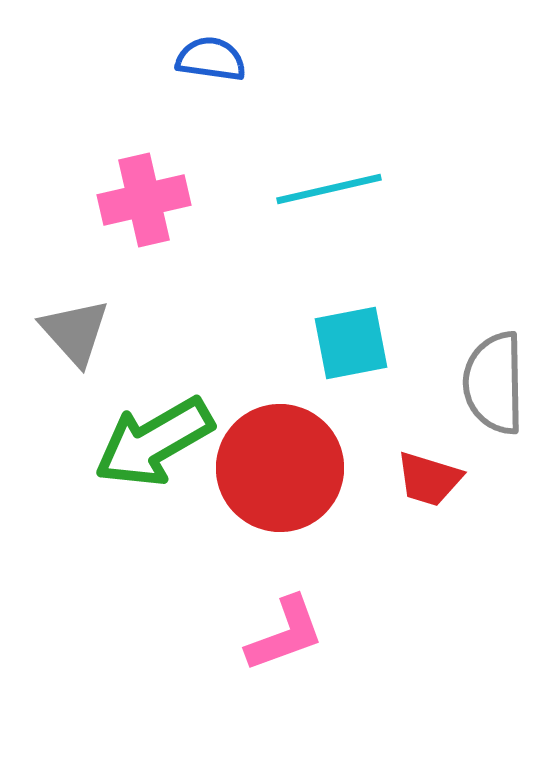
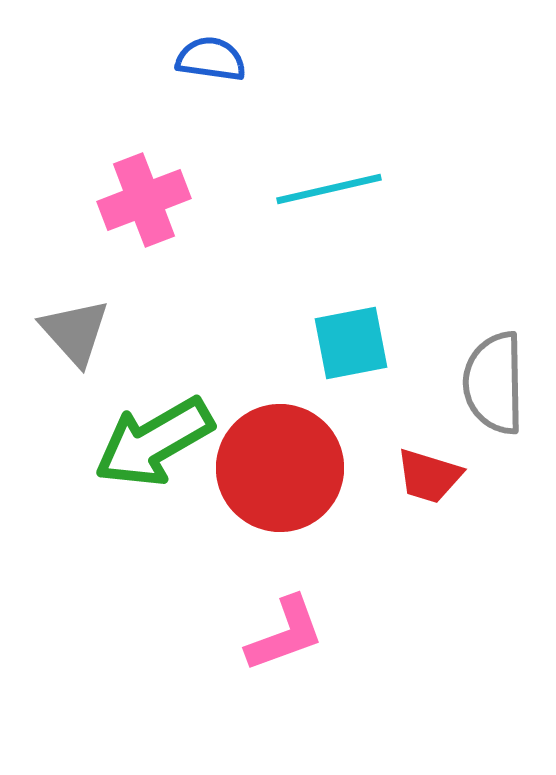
pink cross: rotated 8 degrees counterclockwise
red trapezoid: moved 3 px up
